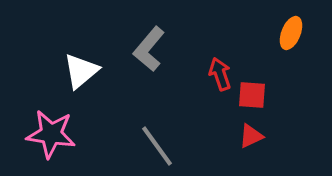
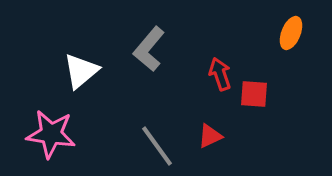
red square: moved 2 px right, 1 px up
red triangle: moved 41 px left
